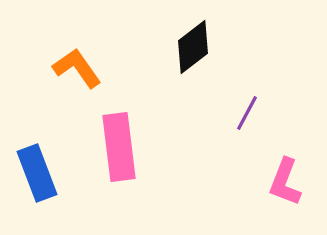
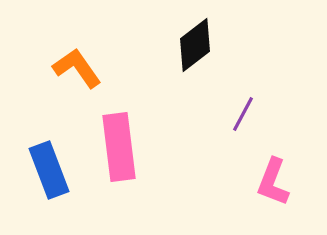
black diamond: moved 2 px right, 2 px up
purple line: moved 4 px left, 1 px down
blue rectangle: moved 12 px right, 3 px up
pink L-shape: moved 12 px left
